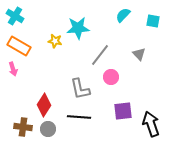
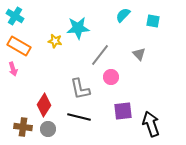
black line: rotated 10 degrees clockwise
